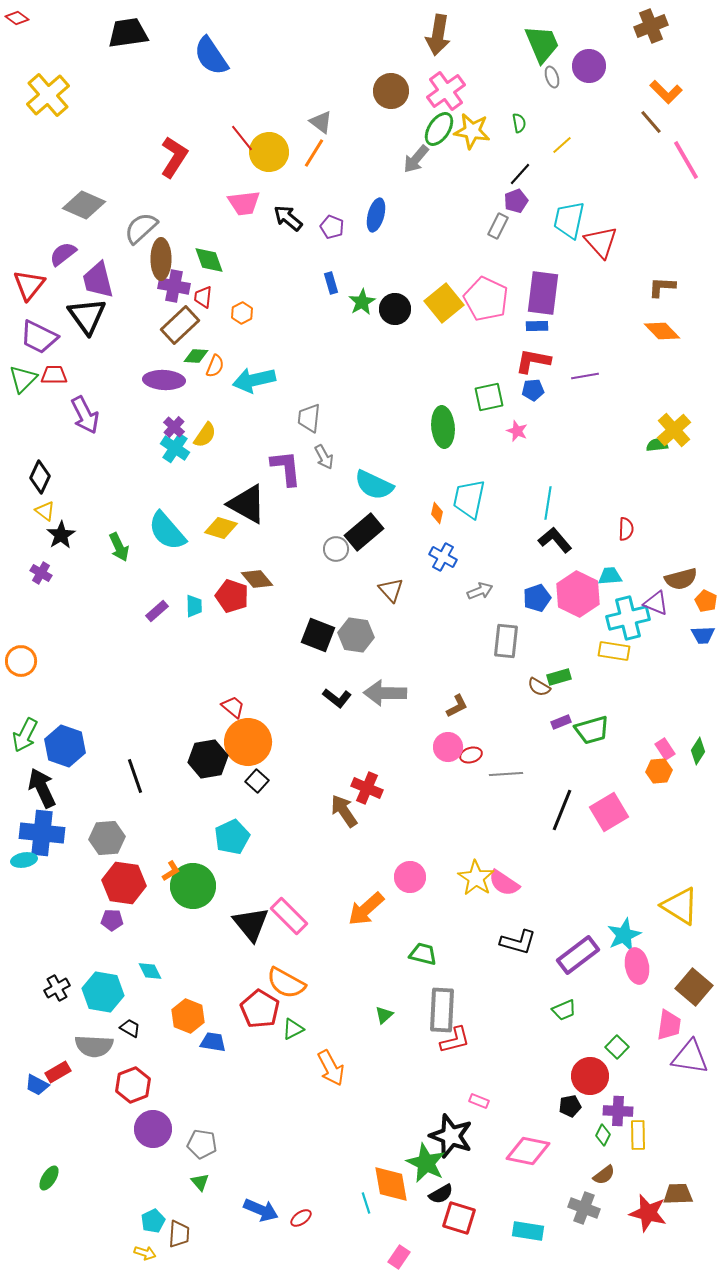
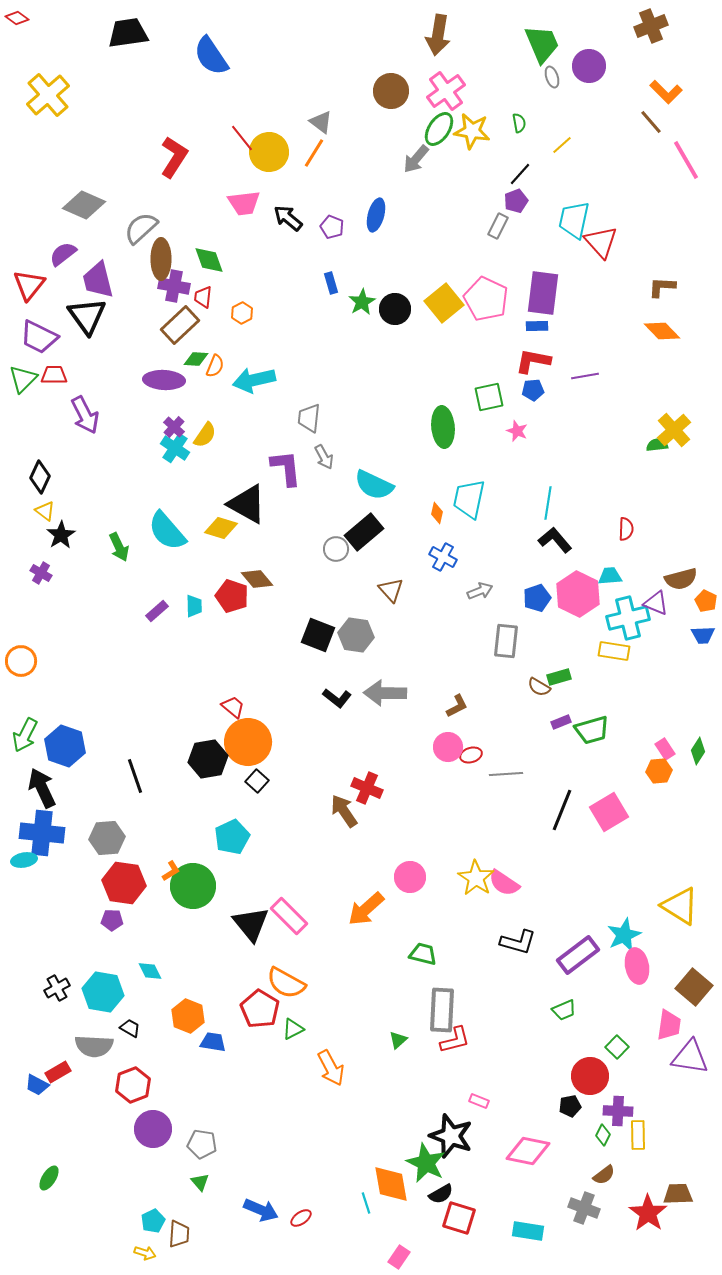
cyan trapezoid at (569, 220): moved 5 px right
green diamond at (196, 356): moved 3 px down
green triangle at (384, 1015): moved 14 px right, 25 px down
red star at (648, 1213): rotated 21 degrees clockwise
